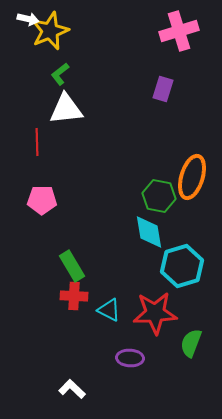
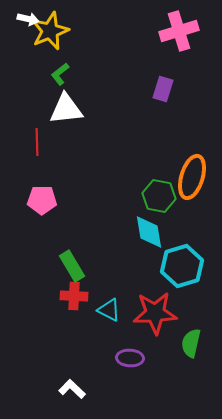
green semicircle: rotated 8 degrees counterclockwise
